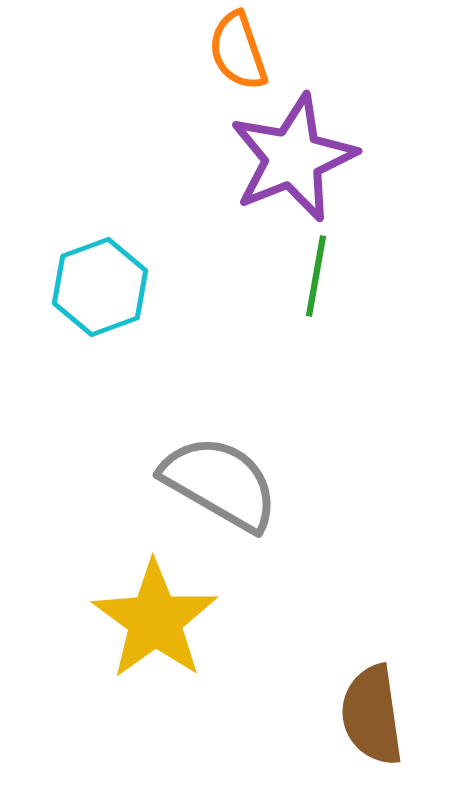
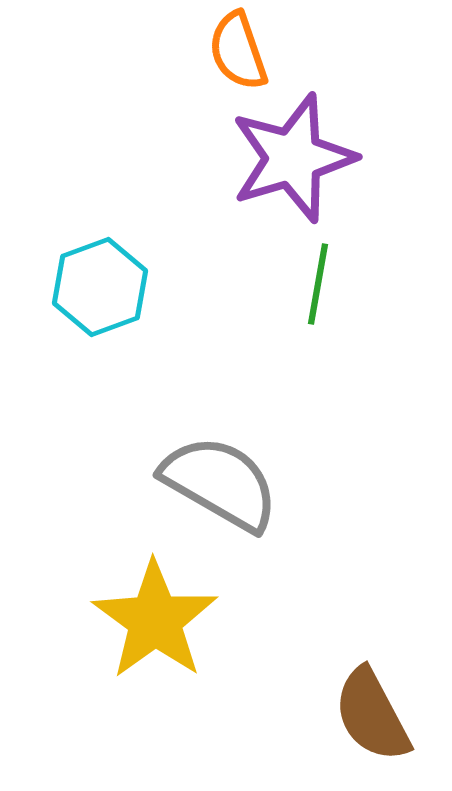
purple star: rotated 5 degrees clockwise
green line: moved 2 px right, 8 px down
brown semicircle: rotated 20 degrees counterclockwise
